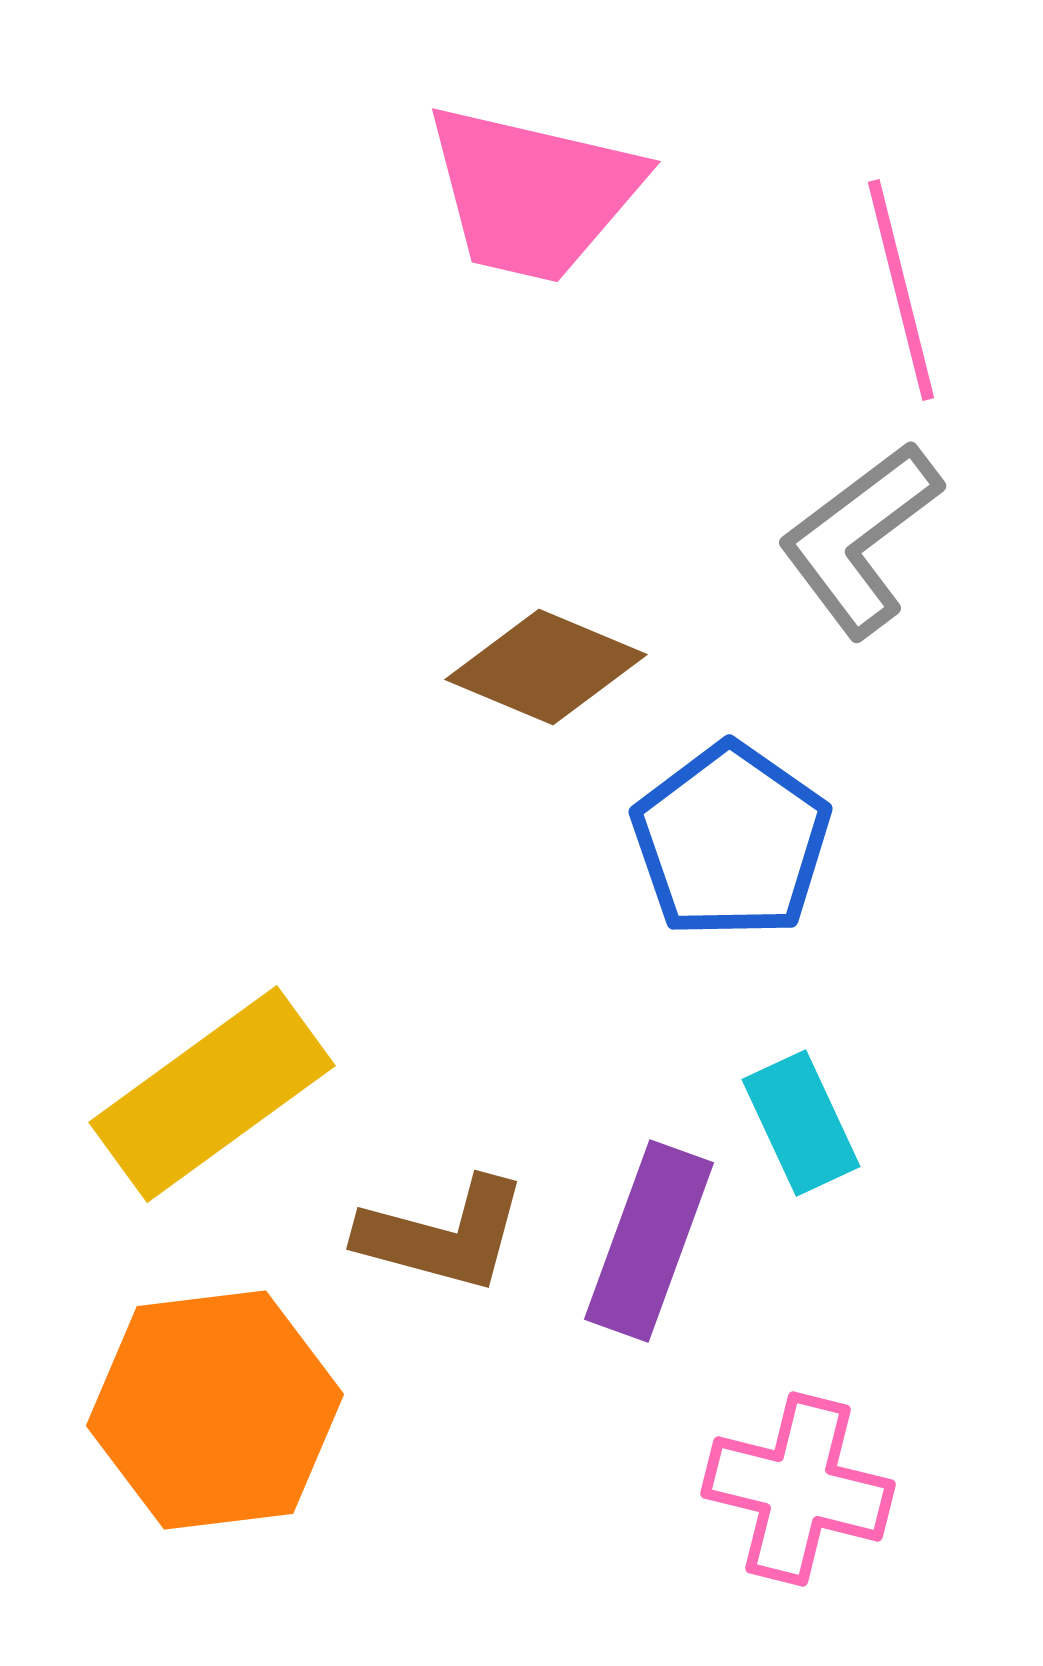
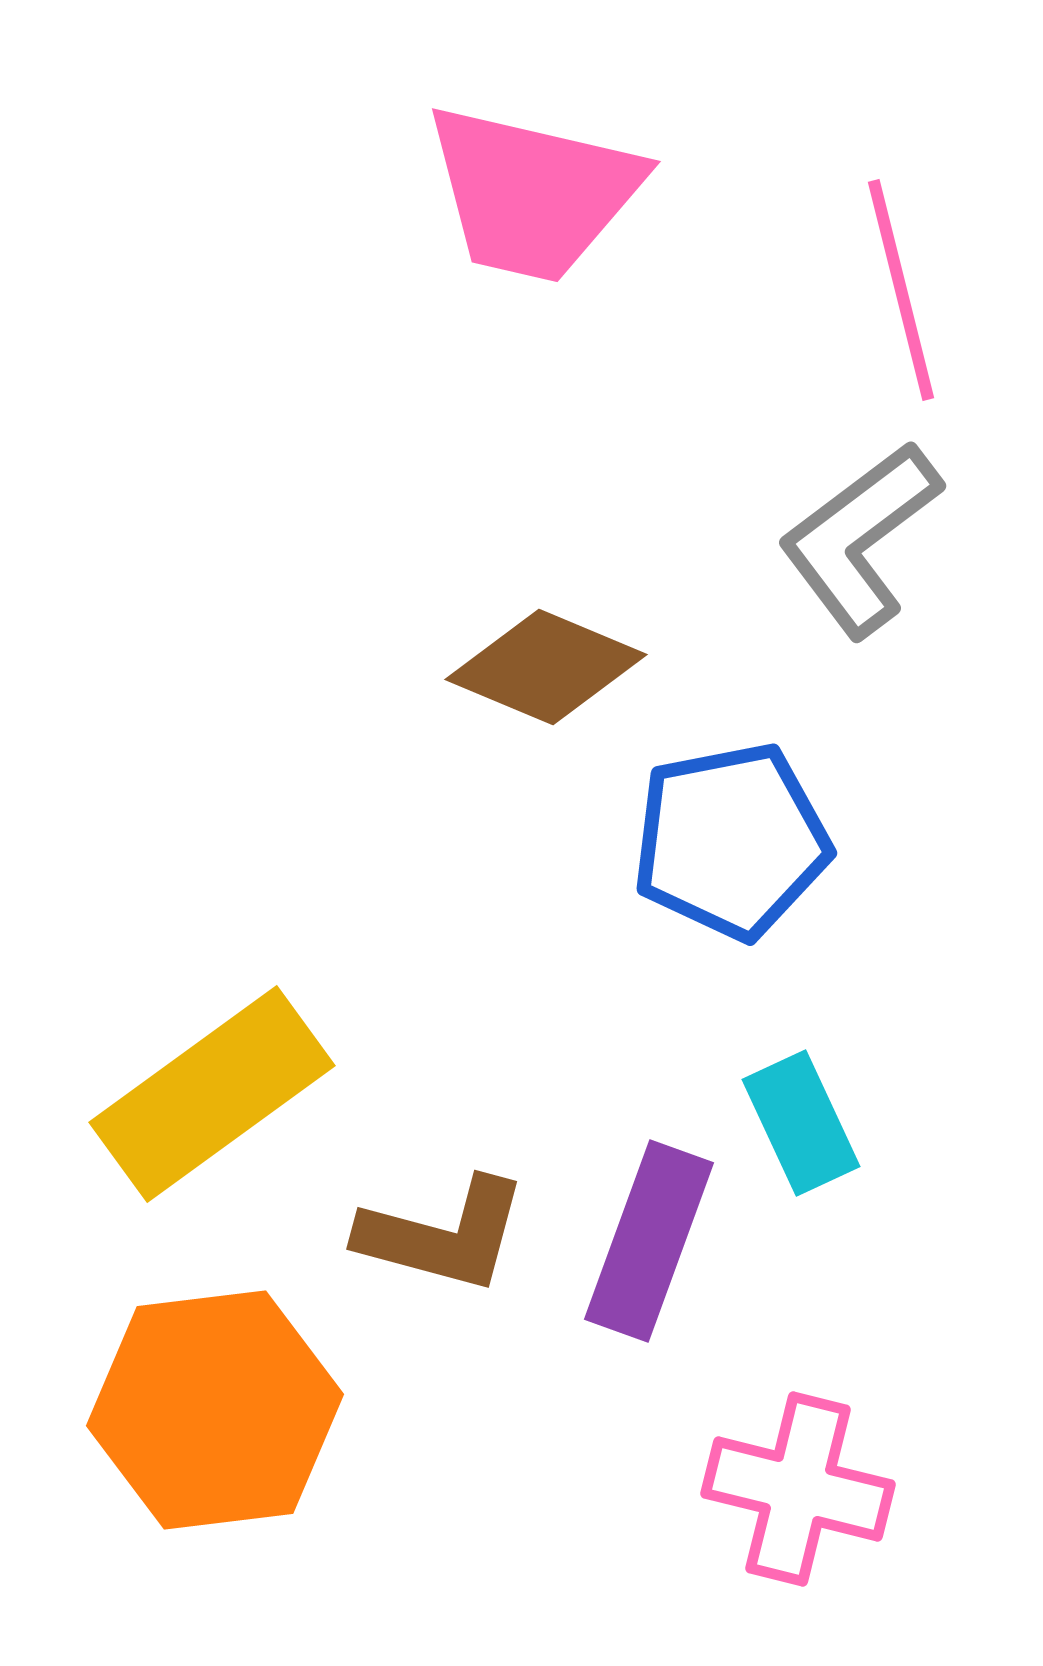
blue pentagon: rotated 26 degrees clockwise
